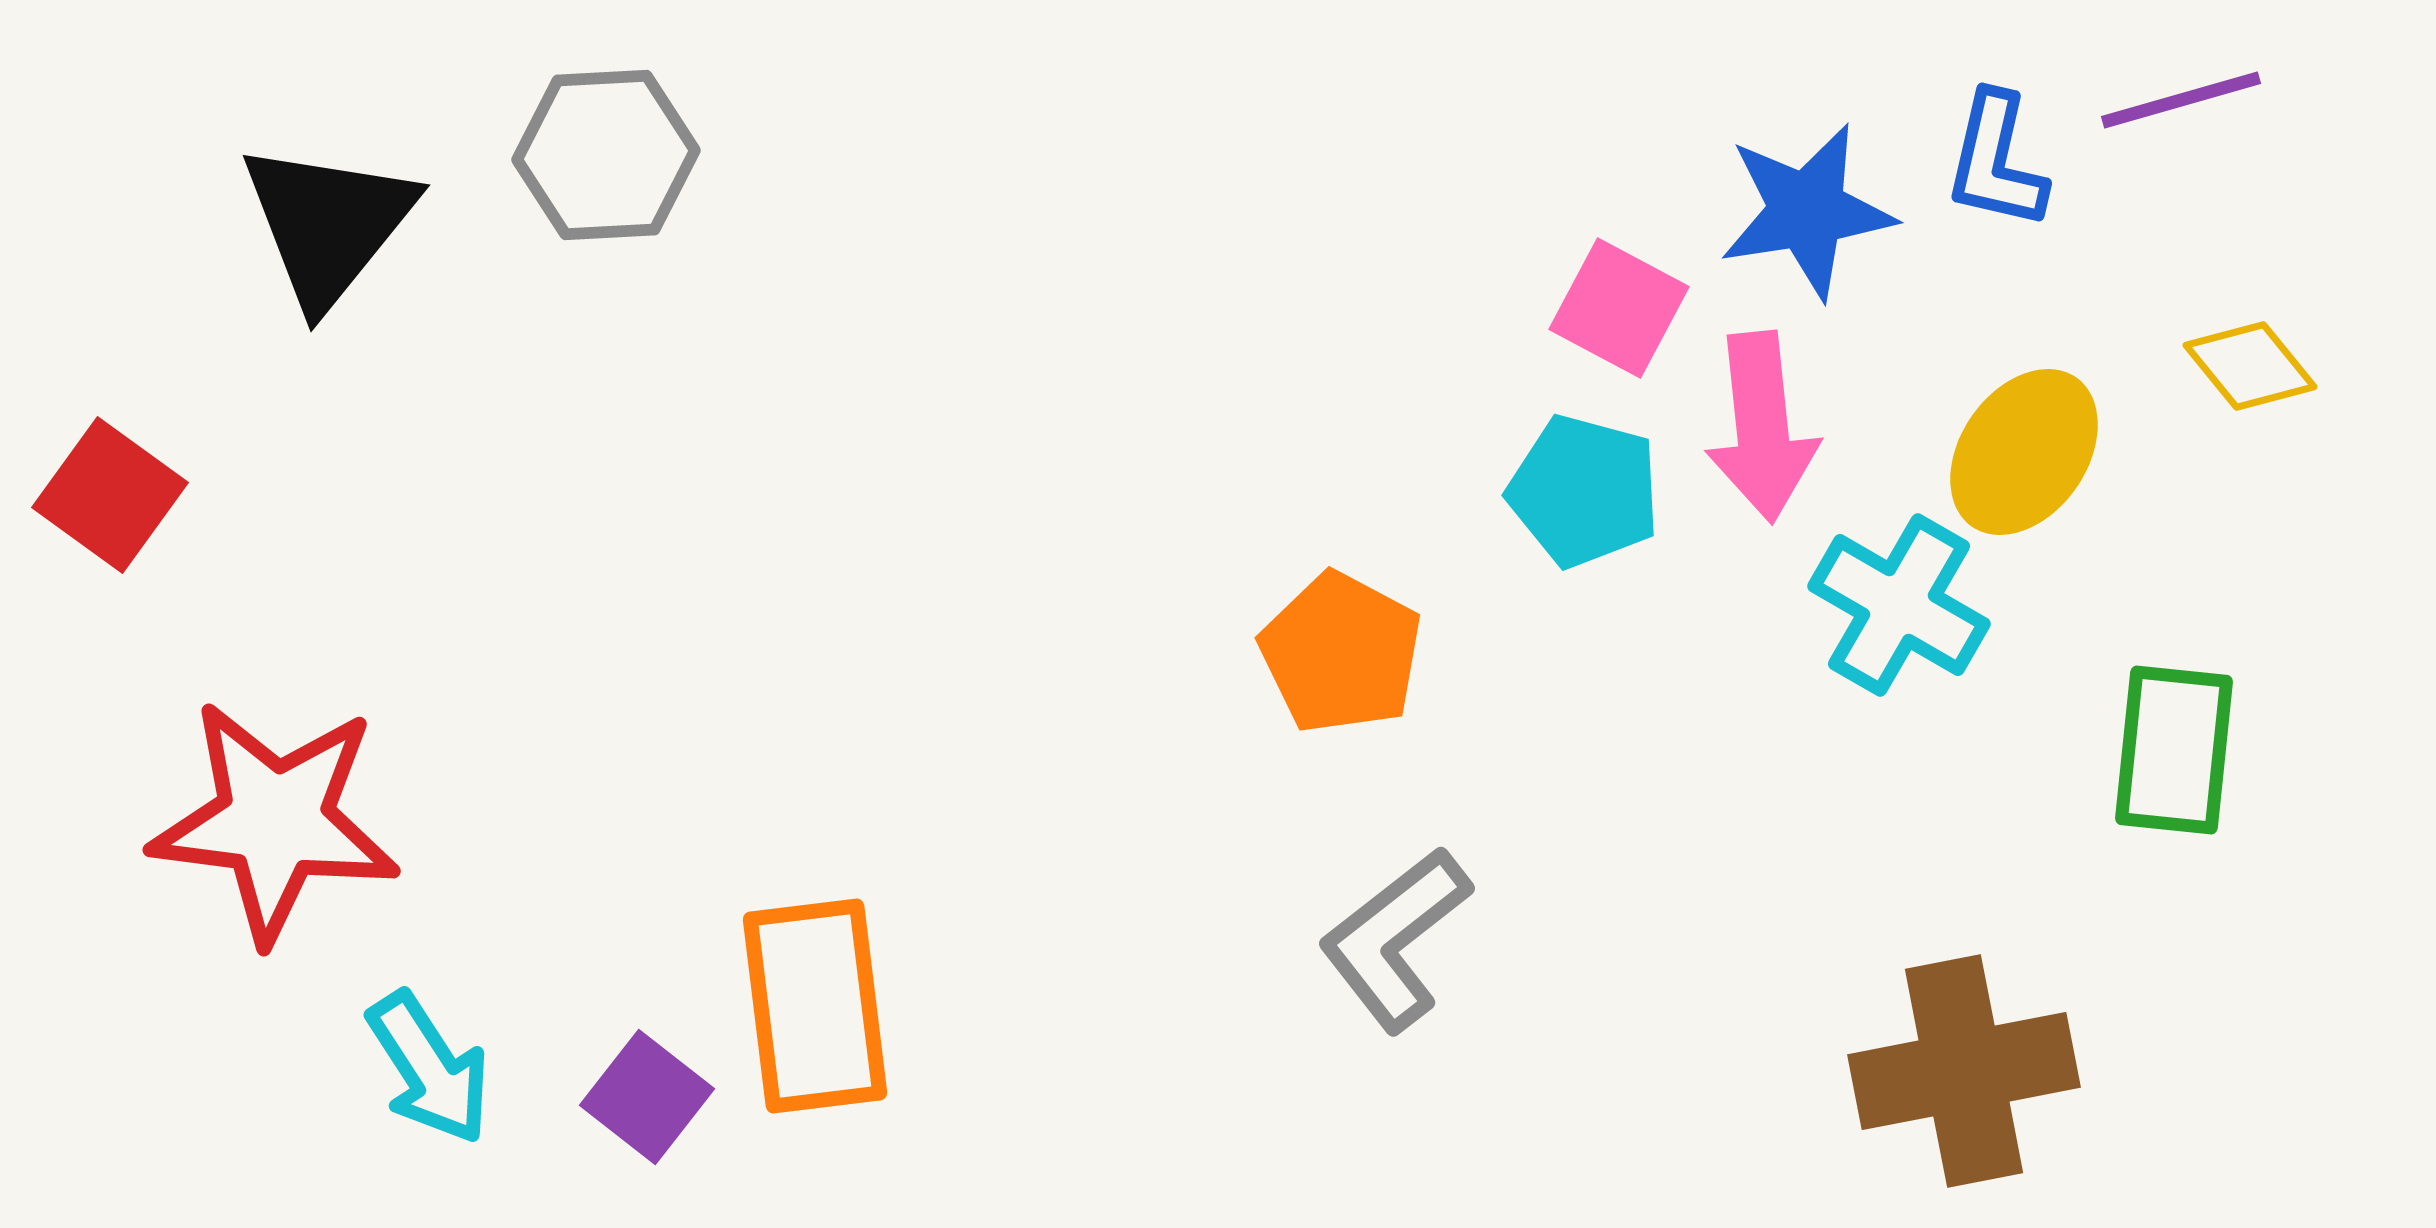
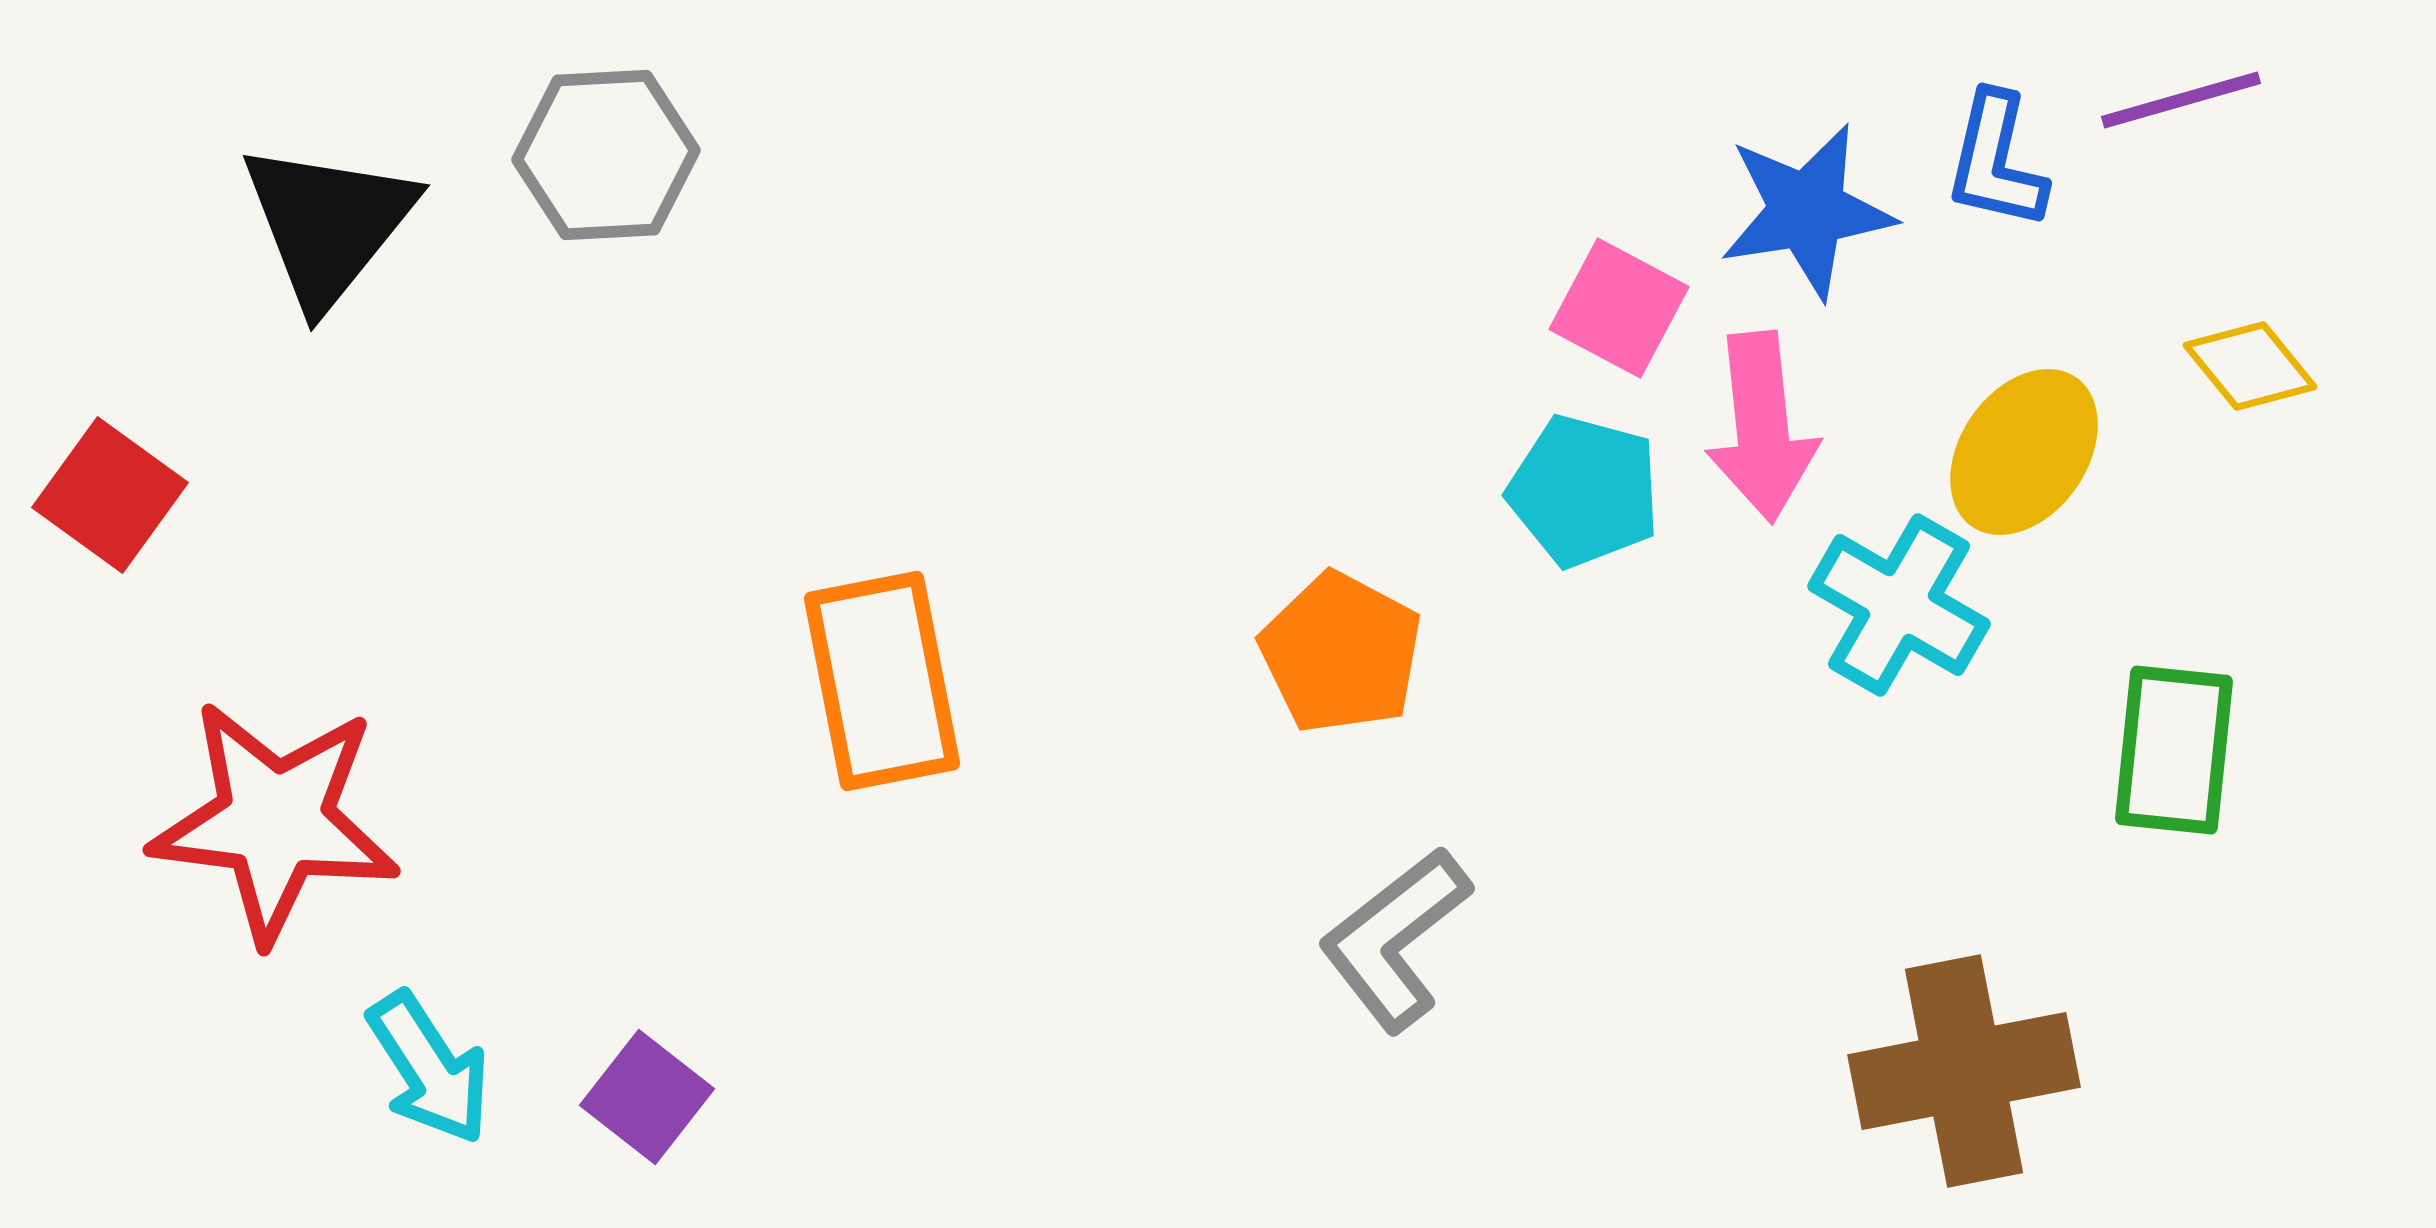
orange rectangle: moved 67 px right, 325 px up; rotated 4 degrees counterclockwise
